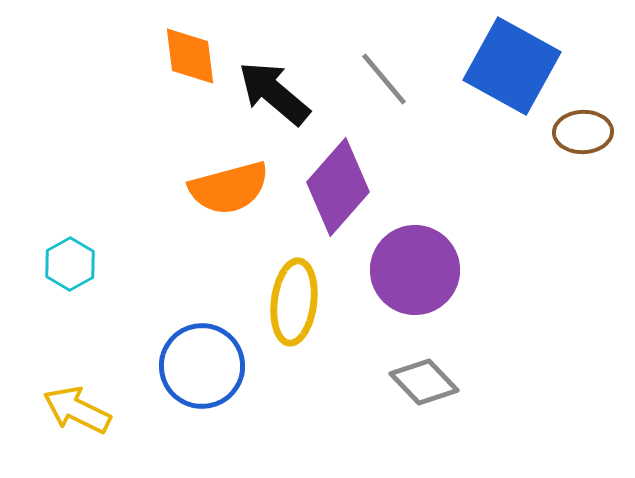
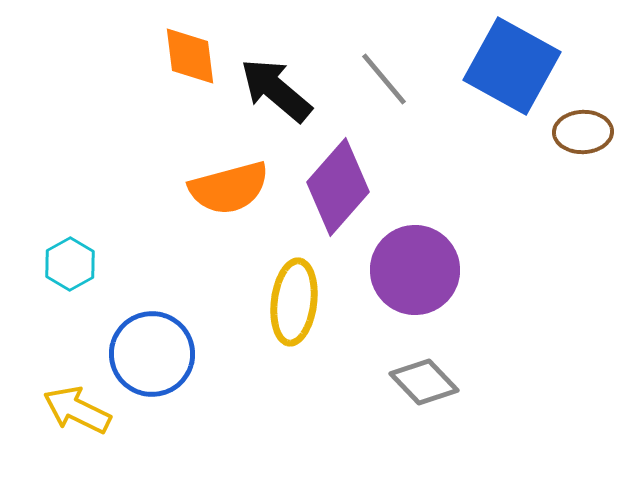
black arrow: moved 2 px right, 3 px up
blue circle: moved 50 px left, 12 px up
